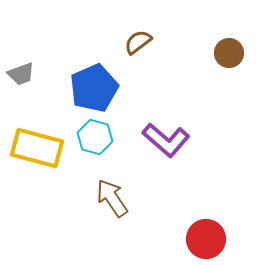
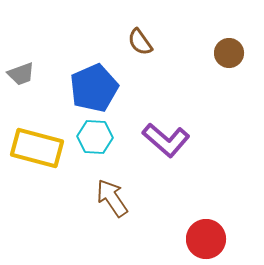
brown semicircle: moved 2 px right; rotated 88 degrees counterclockwise
cyan hexagon: rotated 12 degrees counterclockwise
